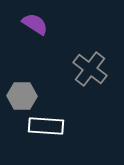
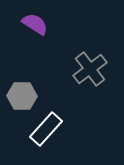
gray cross: rotated 16 degrees clockwise
white rectangle: moved 3 px down; rotated 52 degrees counterclockwise
